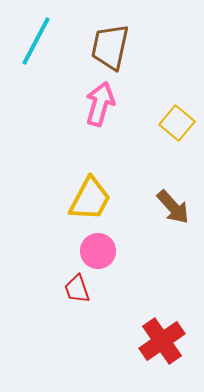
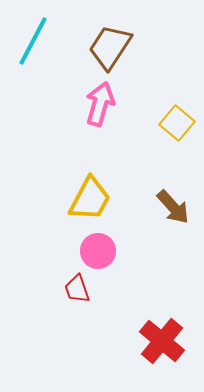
cyan line: moved 3 px left
brown trapezoid: rotated 21 degrees clockwise
red cross: rotated 15 degrees counterclockwise
